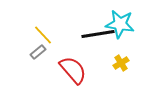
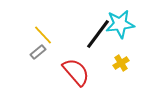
cyan star: rotated 16 degrees counterclockwise
black line: rotated 44 degrees counterclockwise
red semicircle: moved 3 px right, 2 px down
